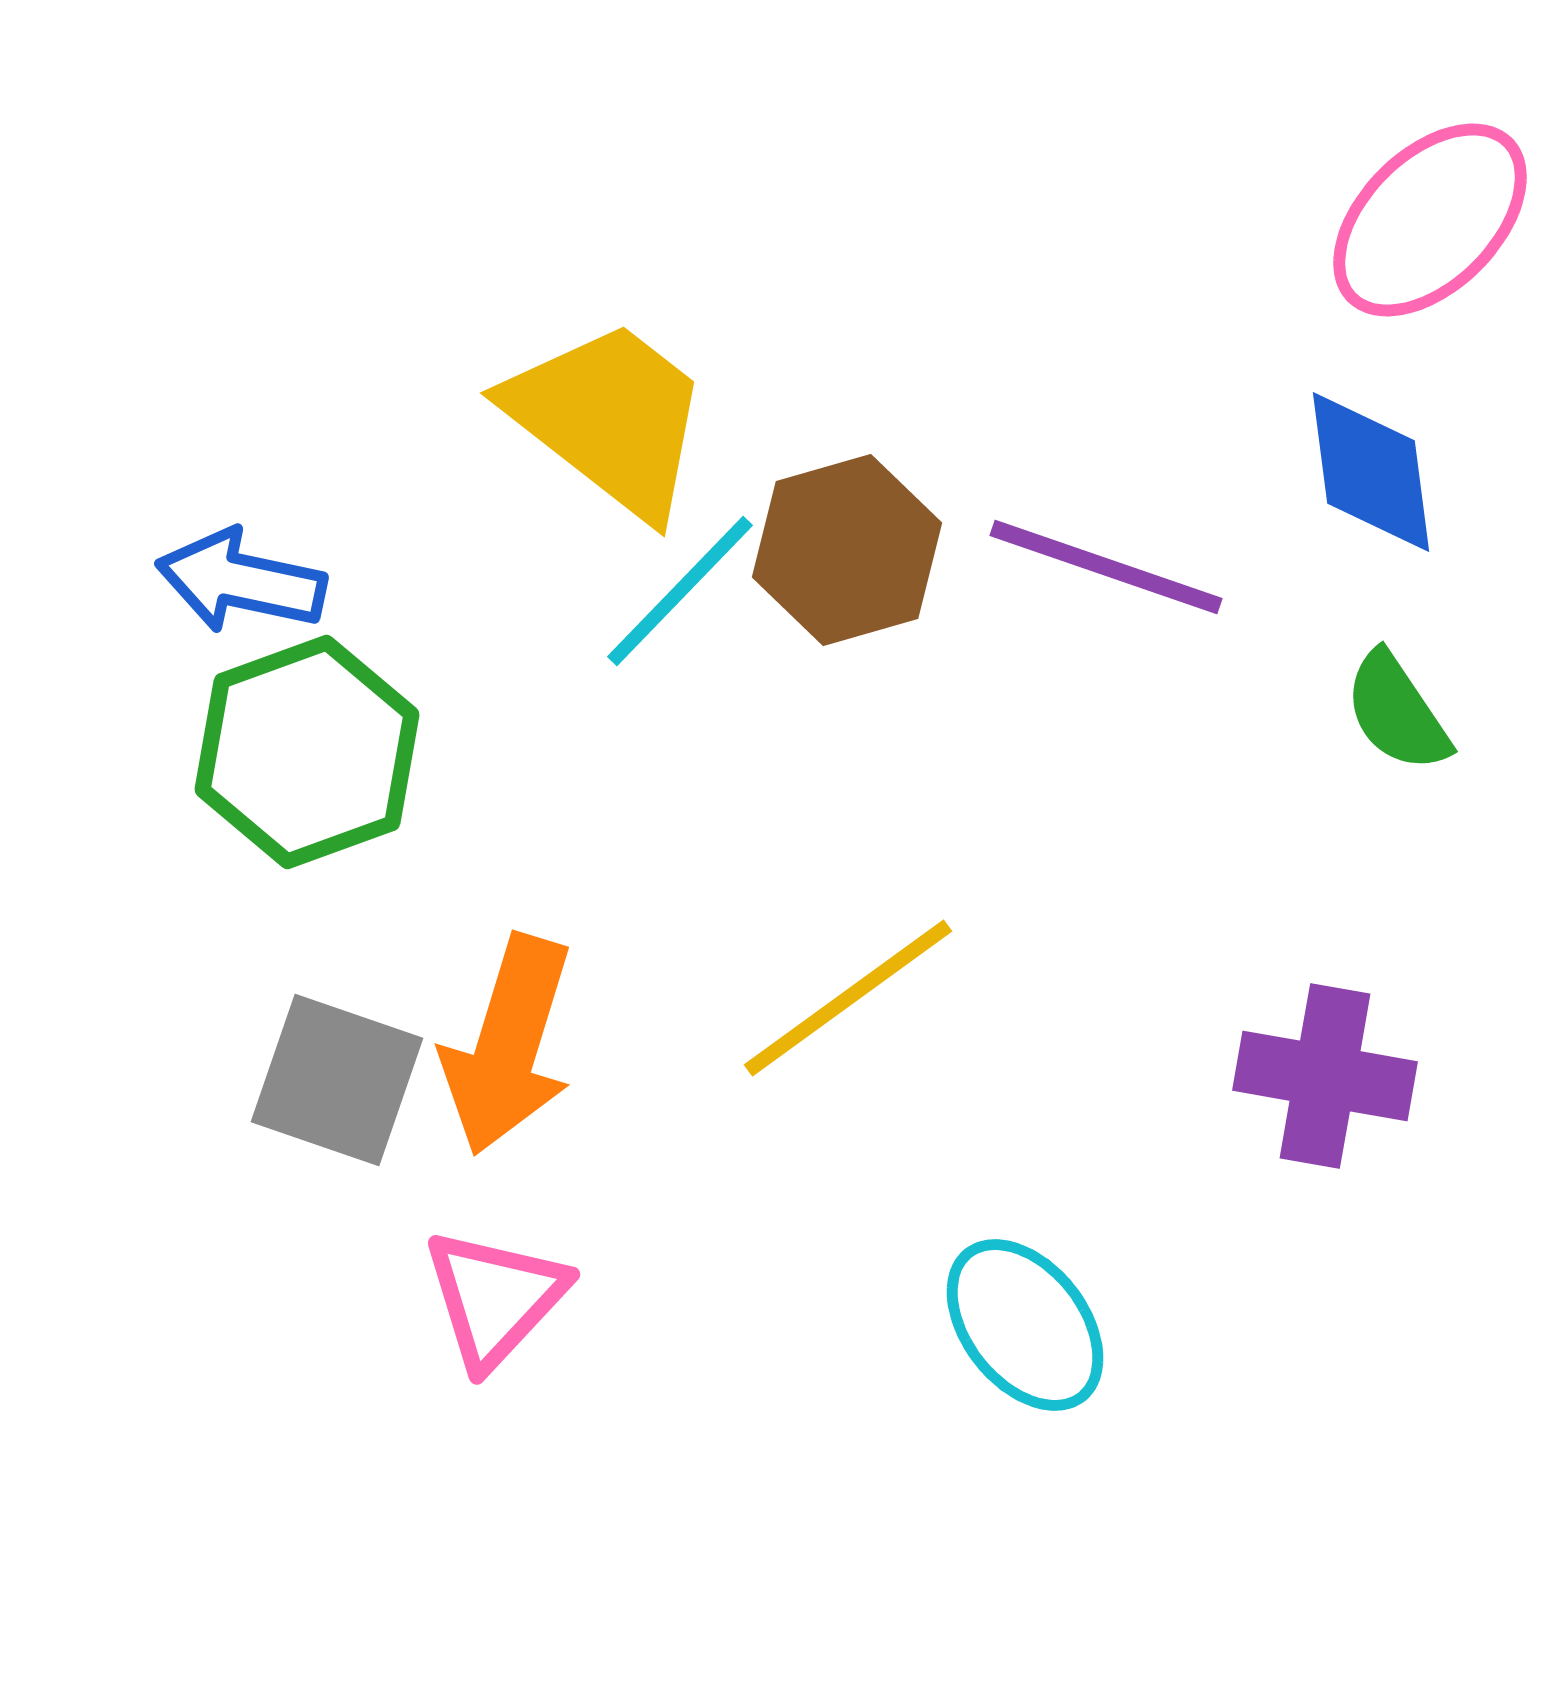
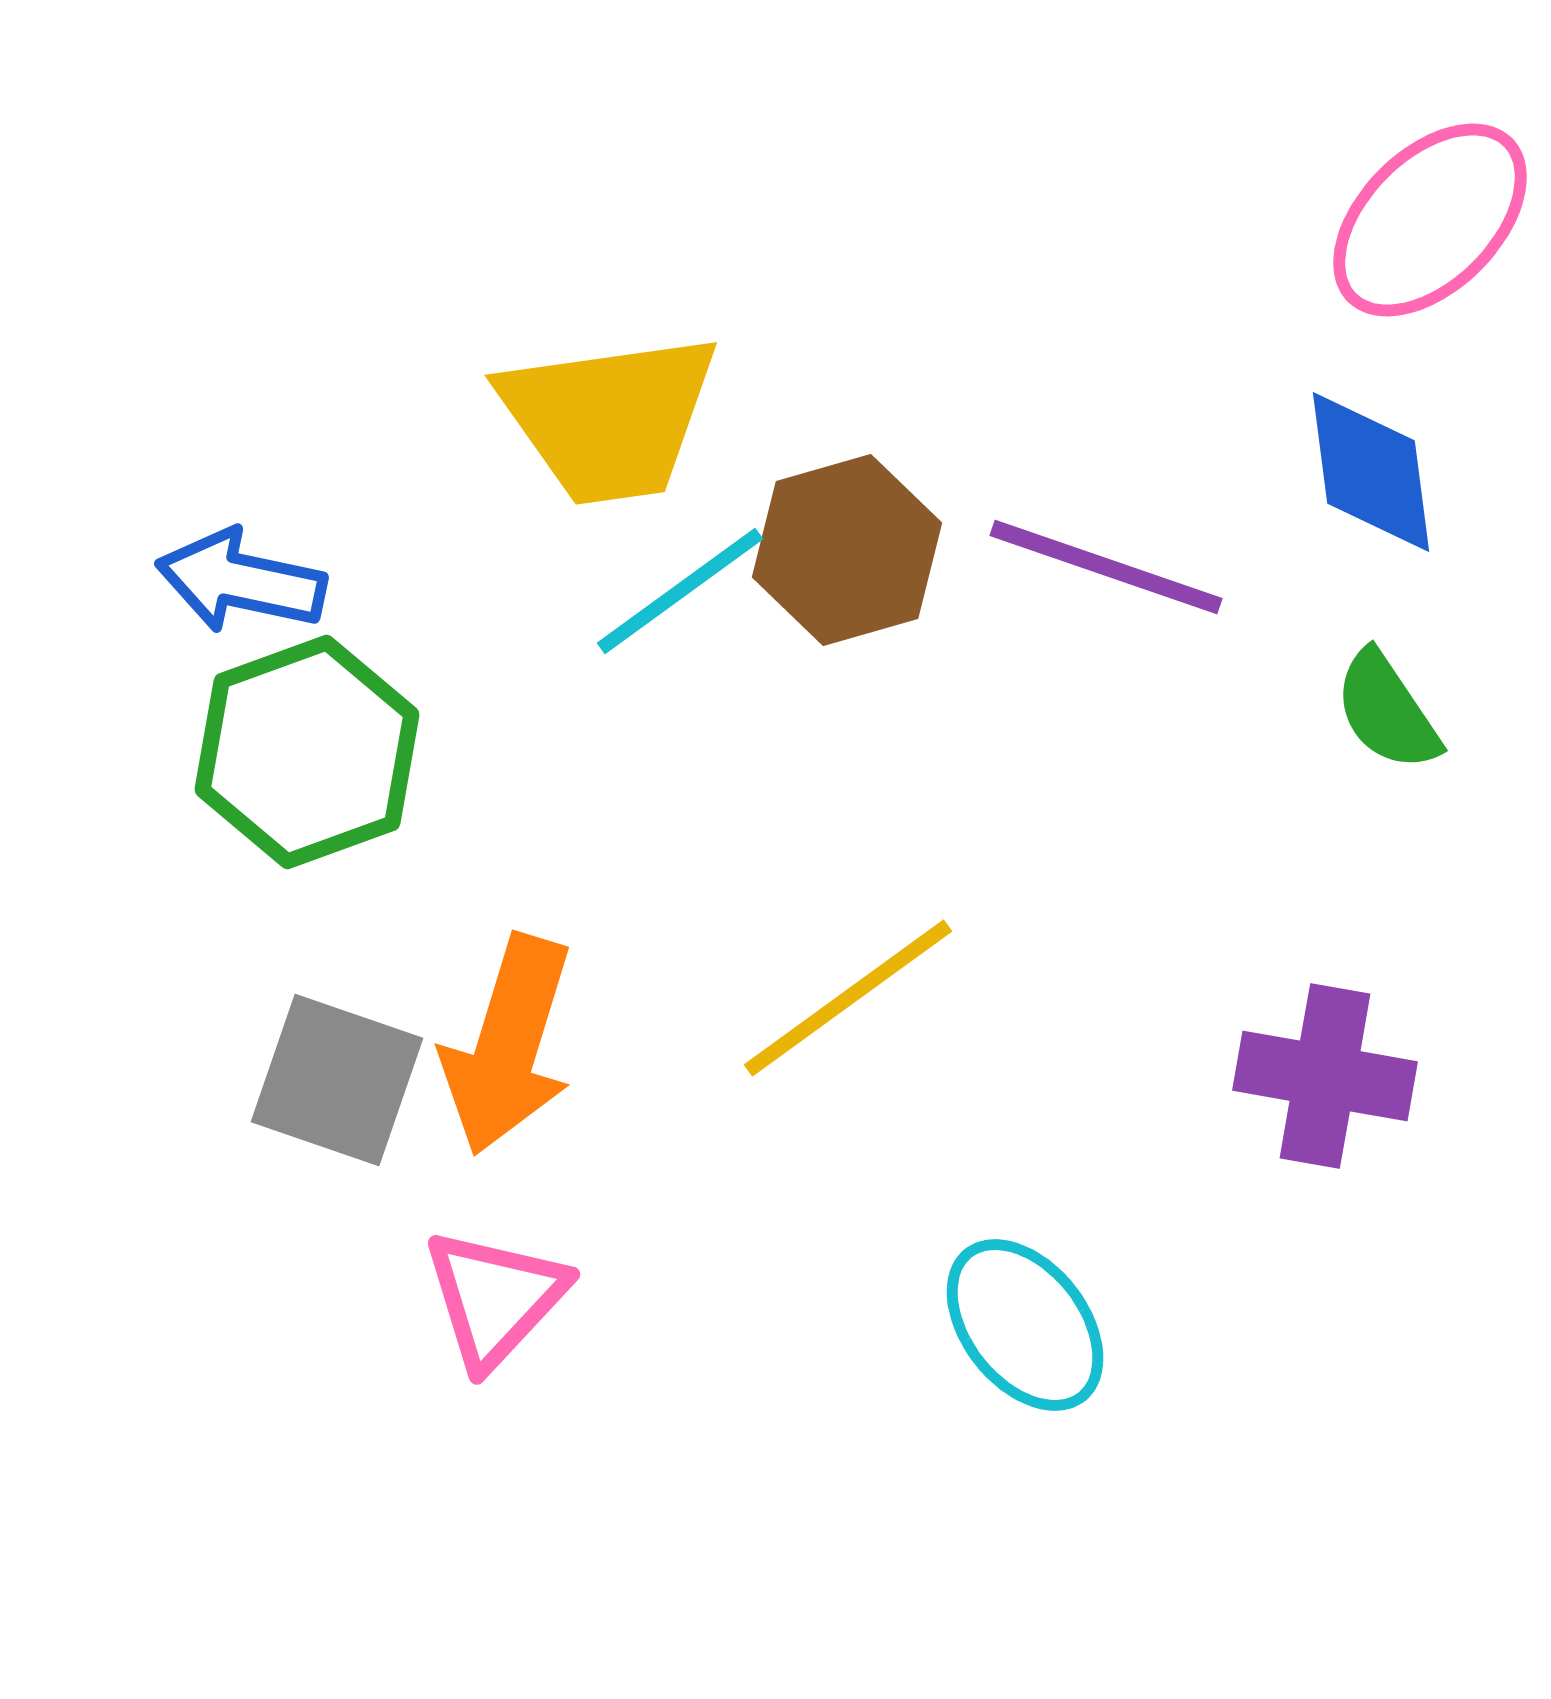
yellow trapezoid: rotated 134 degrees clockwise
cyan line: rotated 10 degrees clockwise
green semicircle: moved 10 px left, 1 px up
